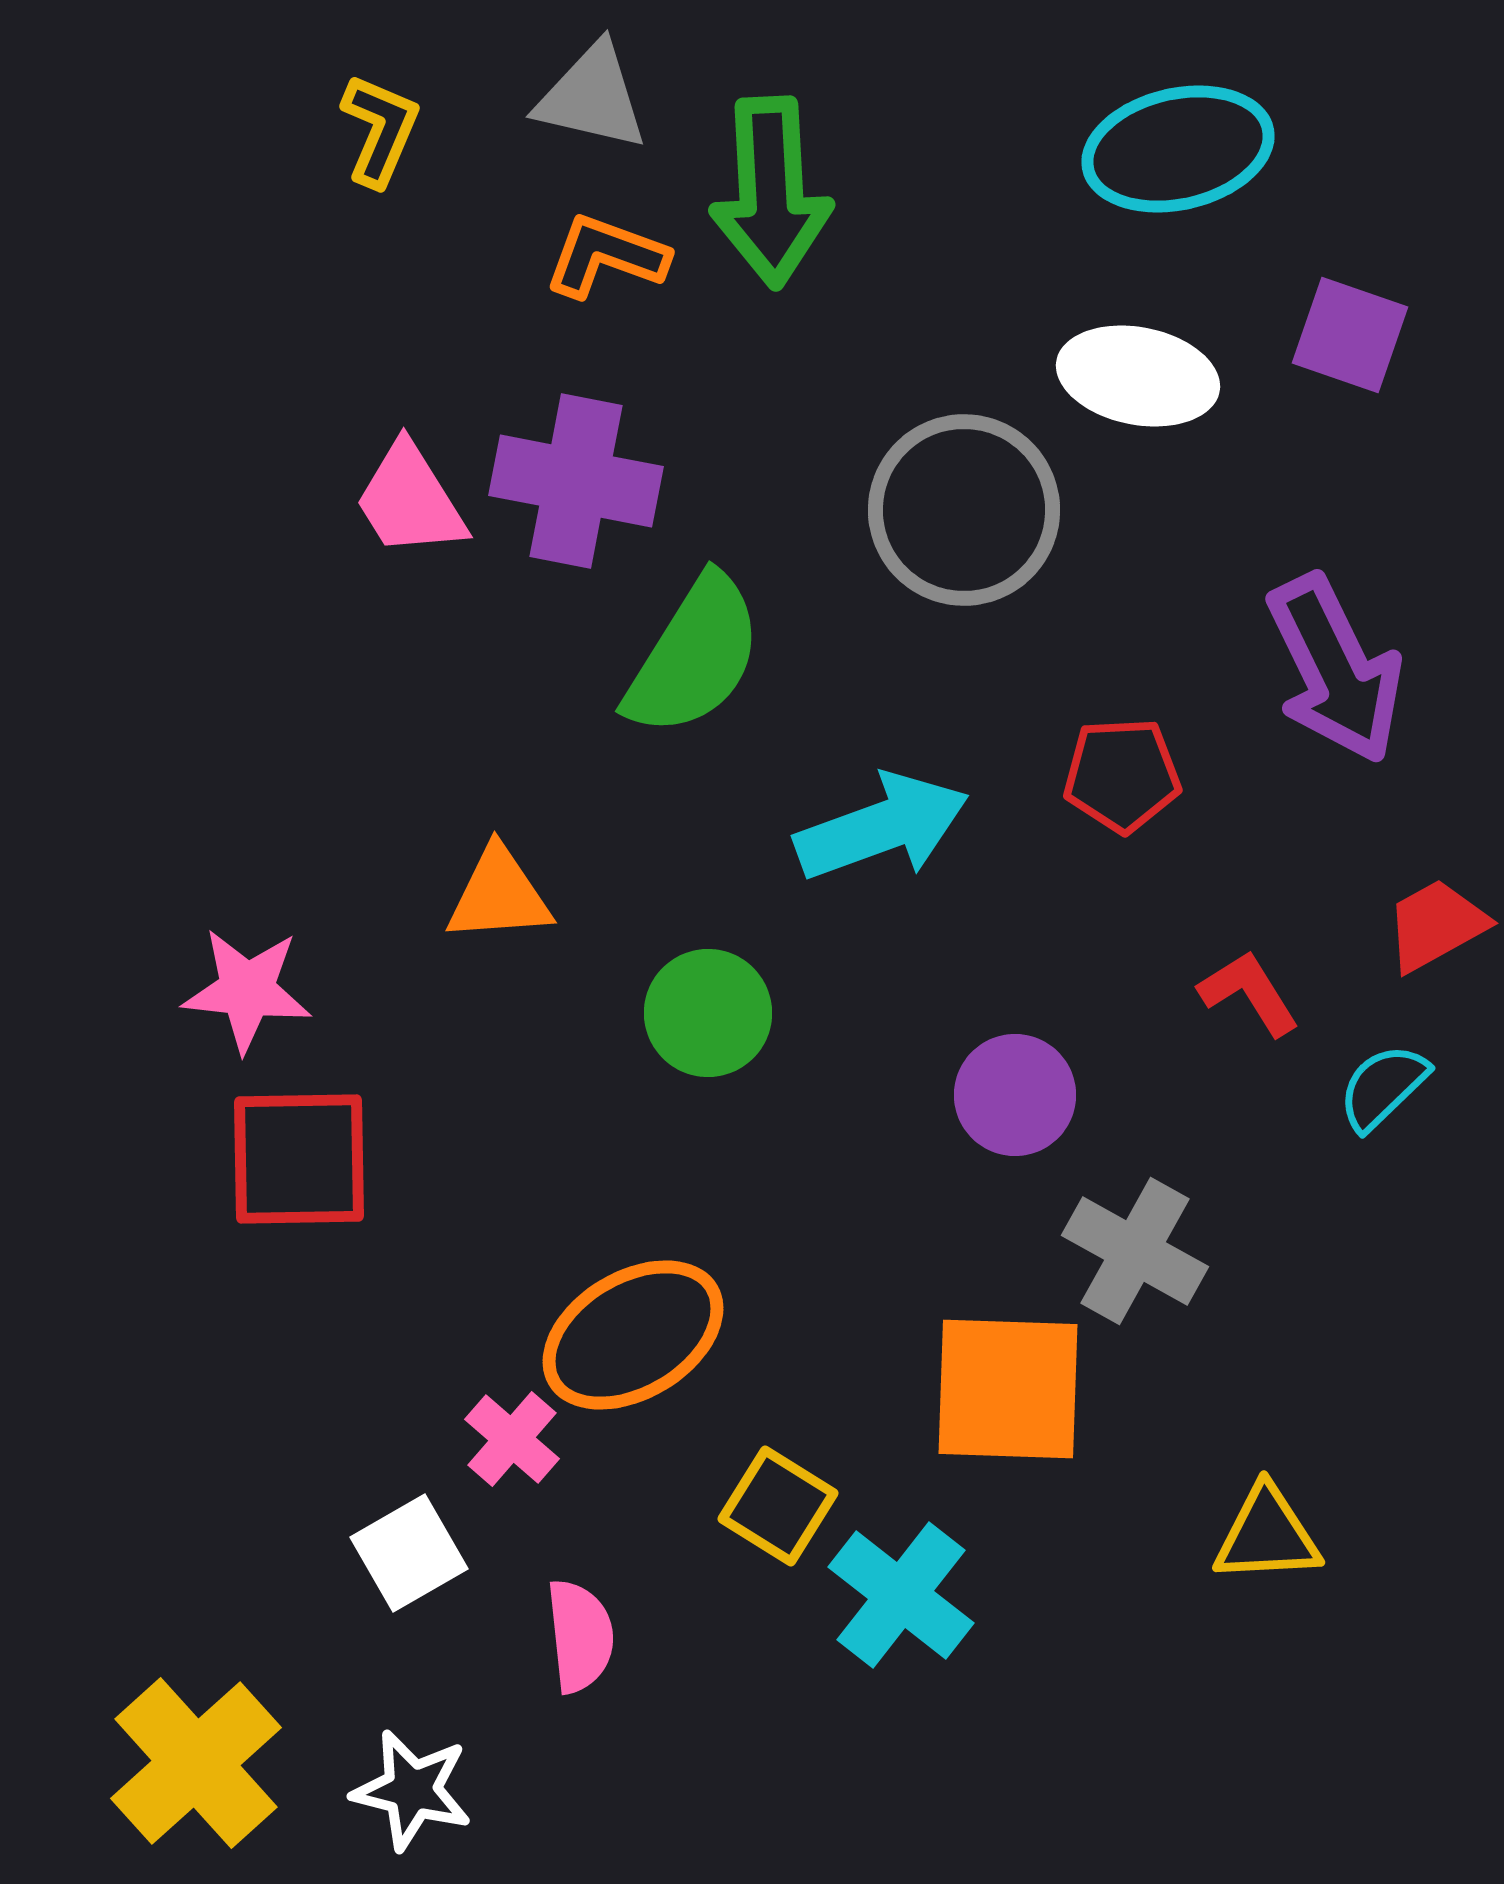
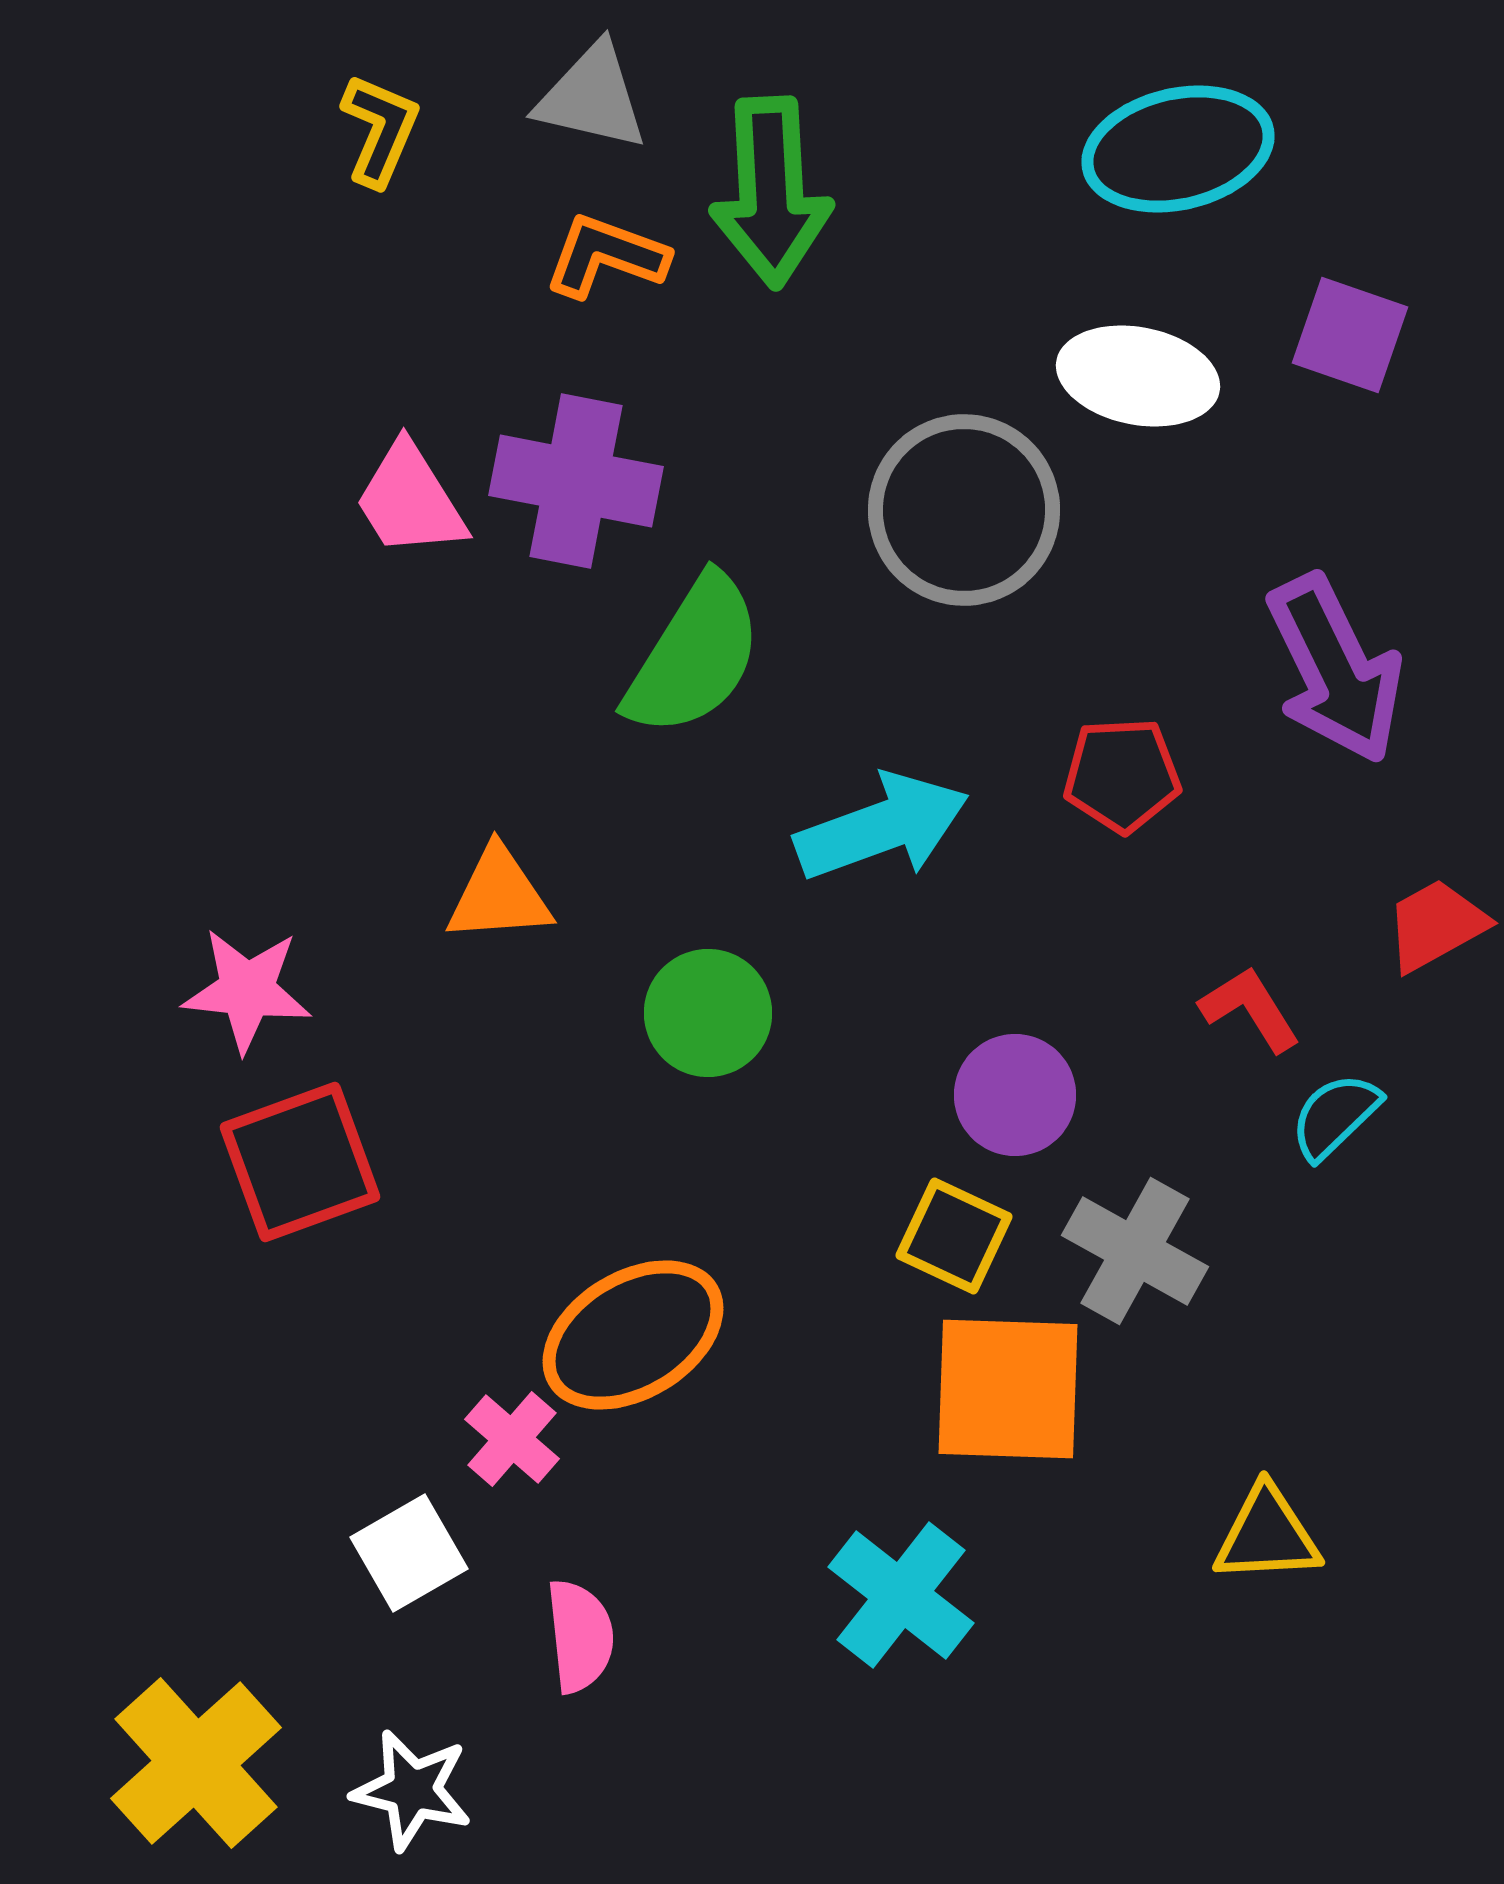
red L-shape: moved 1 px right, 16 px down
cyan semicircle: moved 48 px left, 29 px down
red square: moved 1 px right, 3 px down; rotated 19 degrees counterclockwise
yellow square: moved 176 px right, 270 px up; rotated 7 degrees counterclockwise
